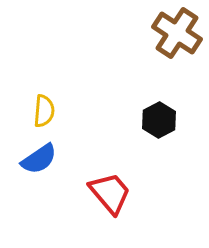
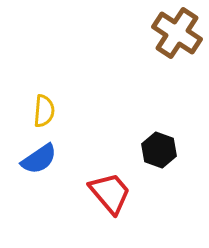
black hexagon: moved 30 px down; rotated 12 degrees counterclockwise
